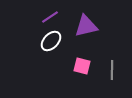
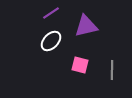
purple line: moved 1 px right, 4 px up
pink square: moved 2 px left, 1 px up
